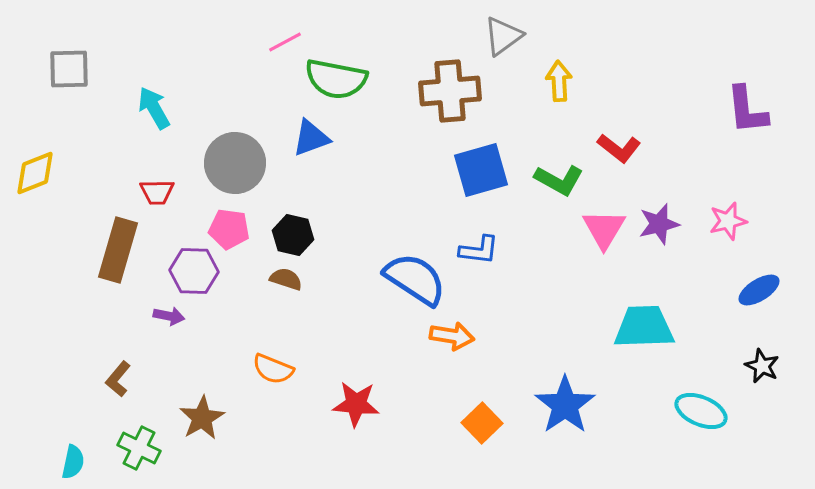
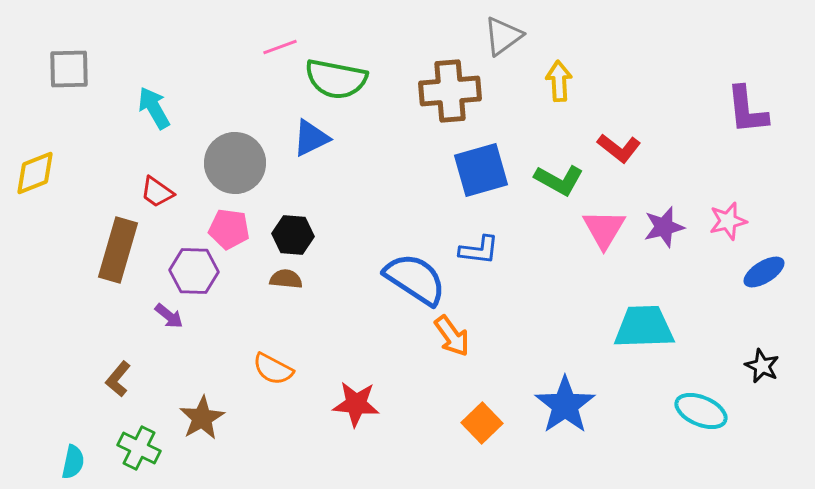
pink line: moved 5 px left, 5 px down; rotated 8 degrees clockwise
blue triangle: rotated 6 degrees counterclockwise
red trapezoid: rotated 36 degrees clockwise
purple star: moved 5 px right, 3 px down
black hexagon: rotated 9 degrees counterclockwise
brown semicircle: rotated 12 degrees counterclockwise
blue ellipse: moved 5 px right, 18 px up
purple arrow: rotated 28 degrees clockwise
orange arrow: rotated 45 degrees clockwise
orange semicircle: rotated 6 degrees clockwise
